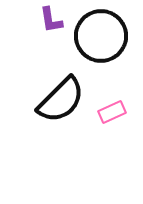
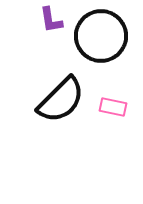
pink rectangle: moved 1 px right, 5 px up; rotated 36 degrees clockwise
